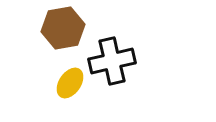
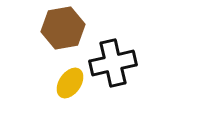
black cross: moved 1 px right, 2 px down
